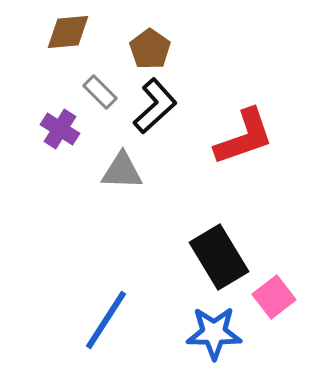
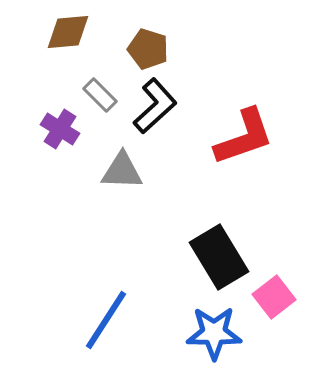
brown pentagon: moved 2 px left; rotated 18 degrees counterclockwise
gray rectangle: moved 3 px down
